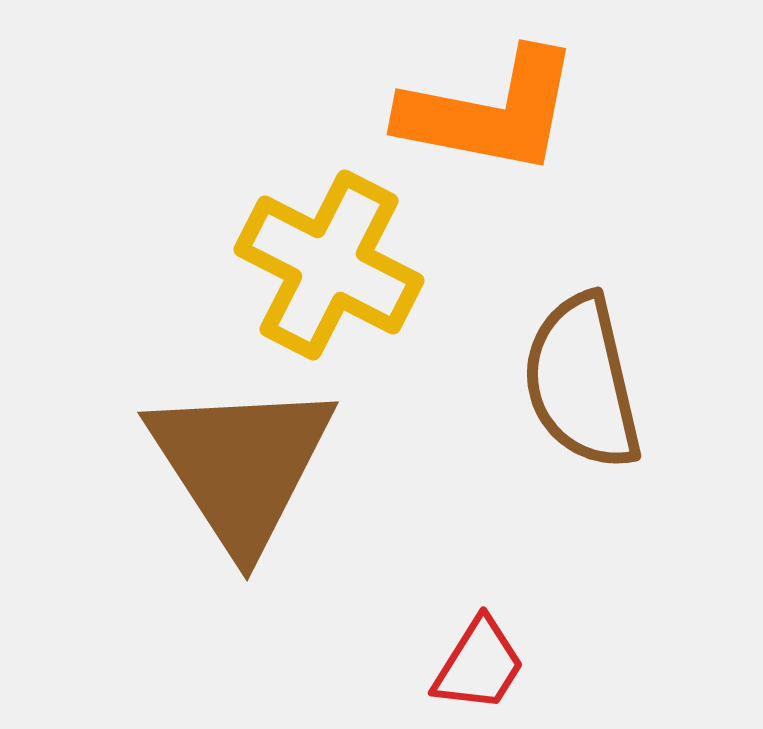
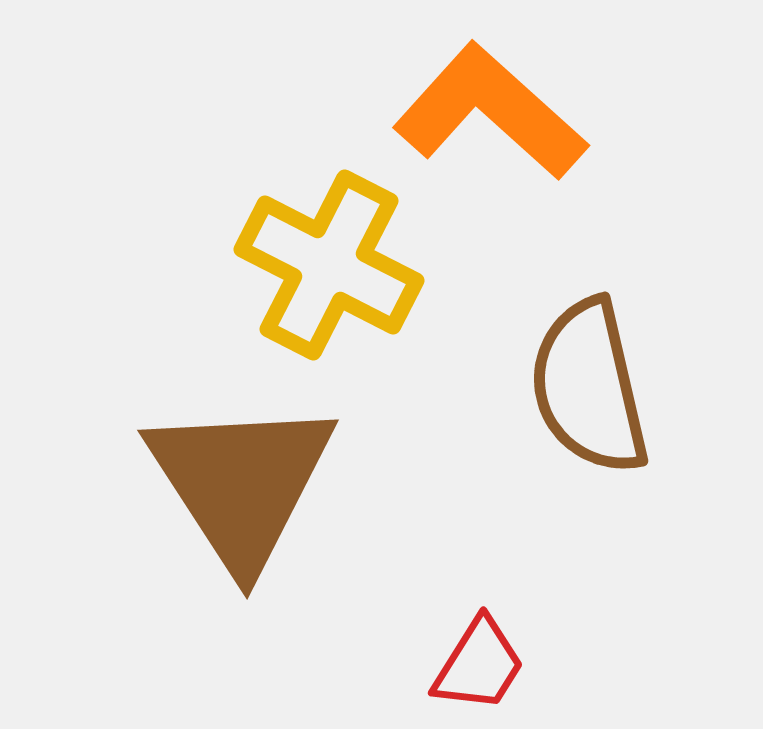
orange L-shape: rotated 149 degrees counterclockwise
brown semicircle: moved 7 px right, 5 px down
brown triangle: moved 18 px down
